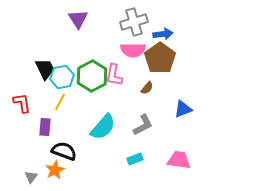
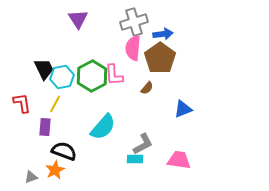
pink semicircle: moved 2 px up; rotated 95 degrees clockwise
black trapezoid: moved 1 px left
pink L-shape: rotated 15 degrees counterclockwise
yellow line: moved 5 px left, 2 px down
gray L-shape: moved 19 px down
cyan rectangle: rotated 21 degrees clockwise
gray triangle: rotated 32 degrees clockwise
